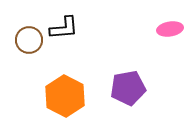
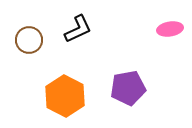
black L-shape: moved 14 px right, 1 px down; rotated 20 degrees counterclockwise
